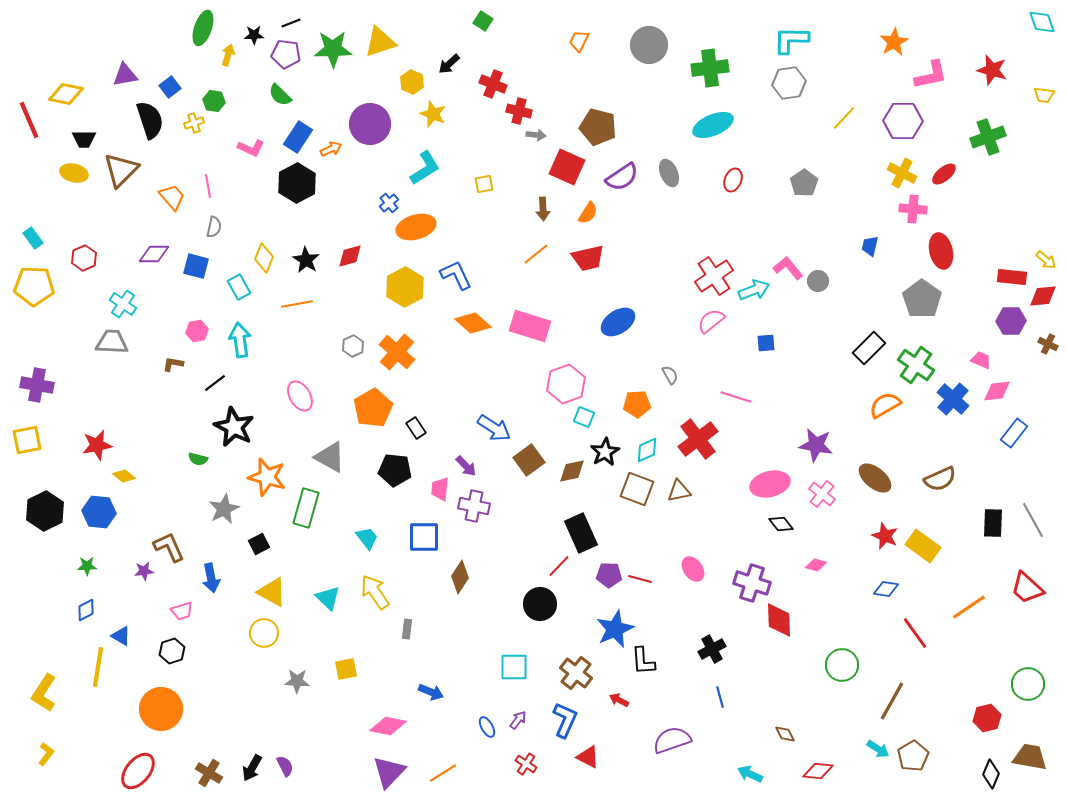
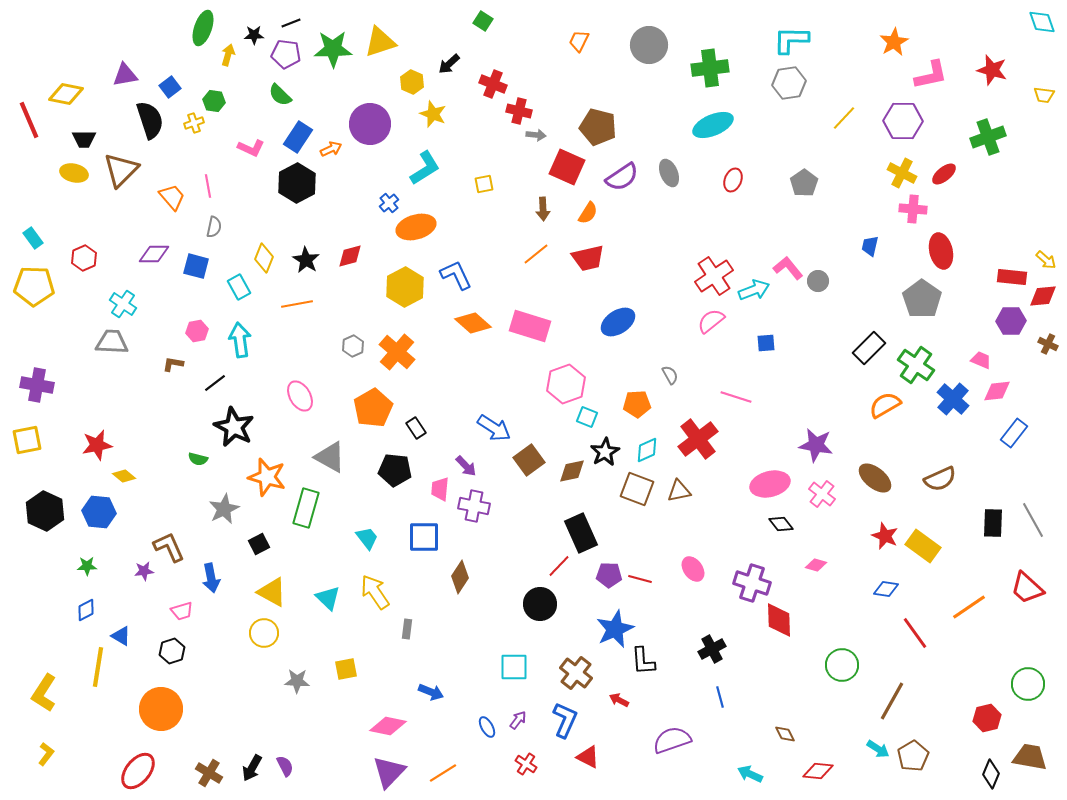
cyan square at (584, 417): moved 3 px right
black hexagon at (45, 511): rotated 9 degrees counterclockwise
